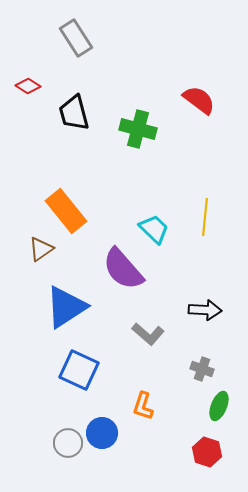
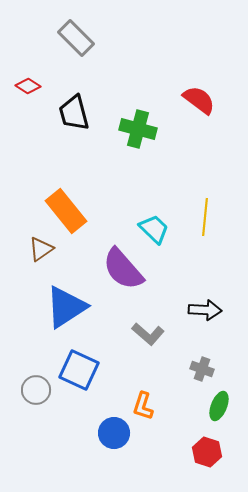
gray rectangle: rotated 12 degrees counterclockwise
blue circle: moved 12 px right
gray circle: moved 32 px left, 53 px up
